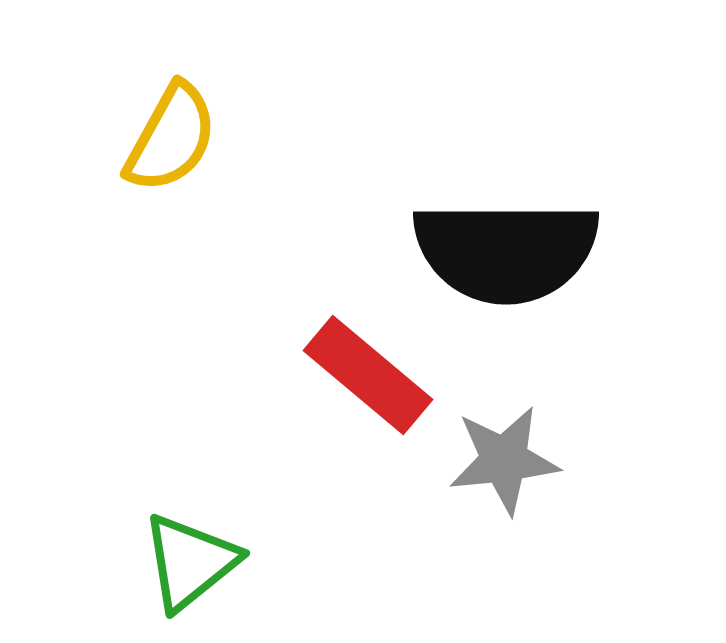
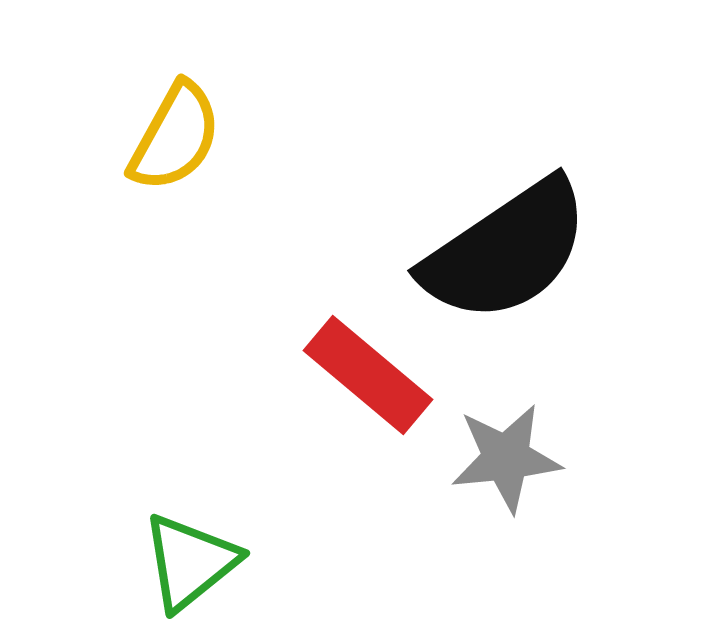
yellow semicircle: moved 4 px right, 1 px up
black semicircle: rotated 34 degrees counterclockwise
gray star: moved 2 px right, 2 px up
